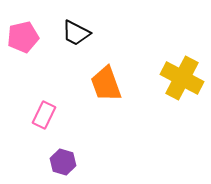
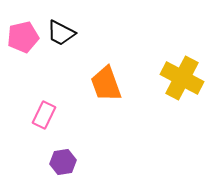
black trapezoid: moved 15 px left
purple hexagon: rotated 25 degrees counterclockwise
